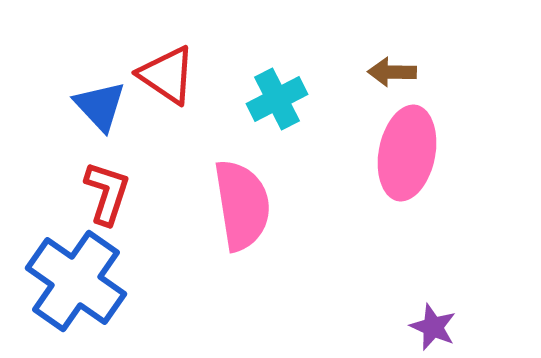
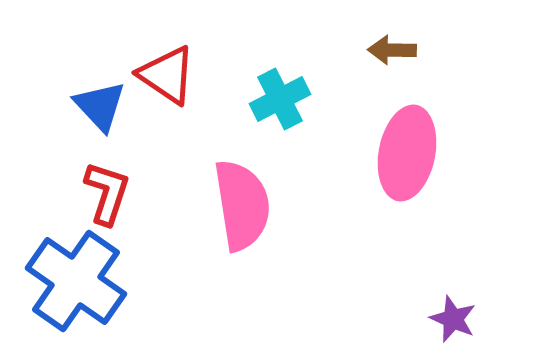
brown arrow: moved 22 px up
cyan cross: moved 3 px right
purple star: moved 20 px right, 8 px up
